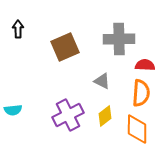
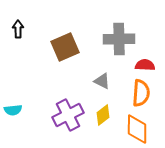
yellow diamond: moved 2 px left, 1 px up
